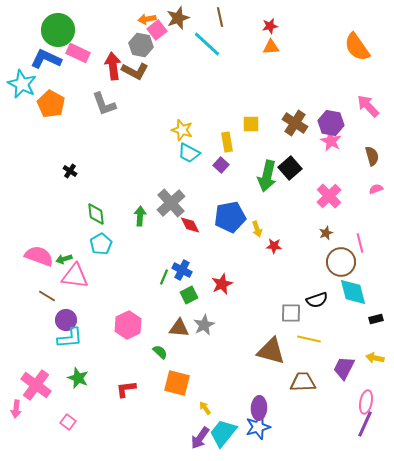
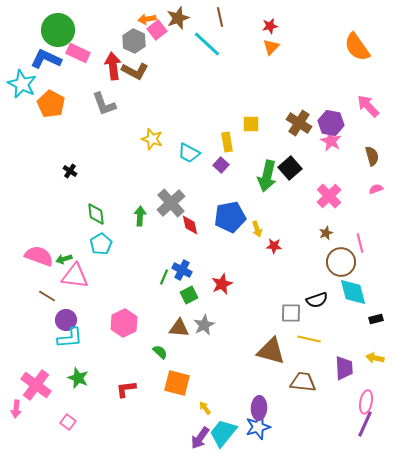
gray hexagon at (141, 45): moved 7 px left, 4 px up; rotated 15 degrees clockwise
orange triangle at (271, 47): rotated 42 degrees counterclockwise
brown cross at (295, 123): moved 4 px right
yellow star at (182, 130): moved 30 px left, 9 px down
red diamond at (190, 225): rotated 15 degrees clockwise
pink hexagon at (128, 325): moved 4 px left, 2 px up
purple trapezoid at (344, 368): rotated 150 degrees clockwise
brown trapezoid at (303, 382): rotated 8 degrees clockwise
